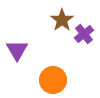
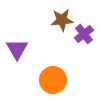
brown star: rotated 30 degrees clockwise
purple triangle: moved 1 px up
